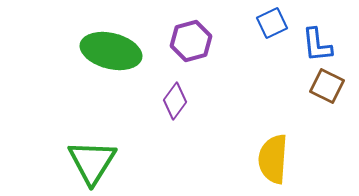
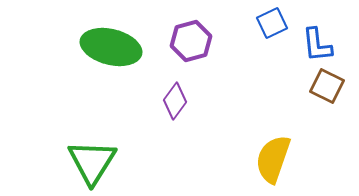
green ellipse: moved 4 px up
yellow semicircle: rotated 15 degrees clockwise
